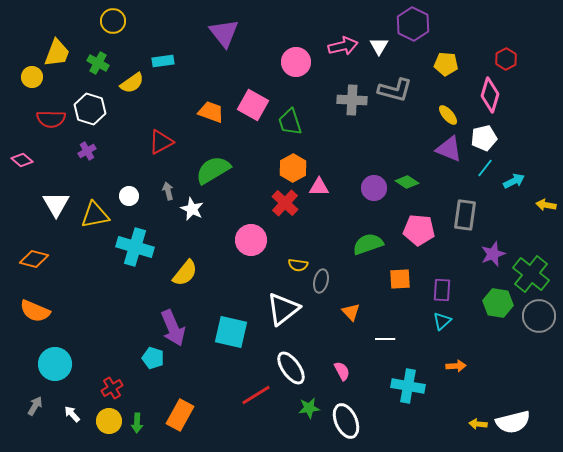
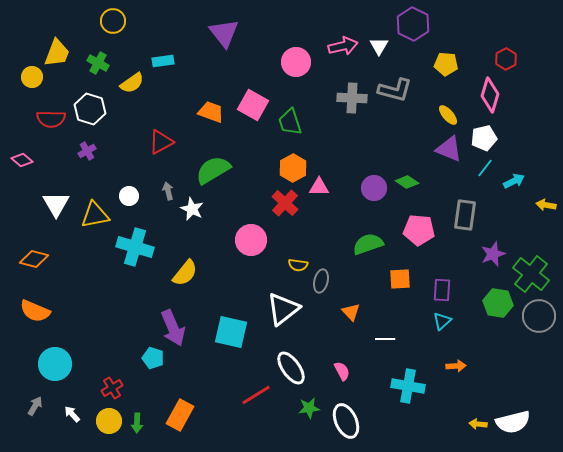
gray cross at (352, 100): moved 2 px up
